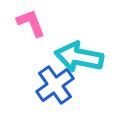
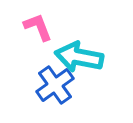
pink L-shape: moved 7 px right, 4 px down
